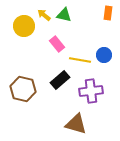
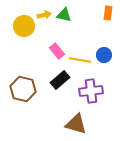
yellow arrow: rotated 128 degrees clockwise
pink rectangle: moved 7 px down
